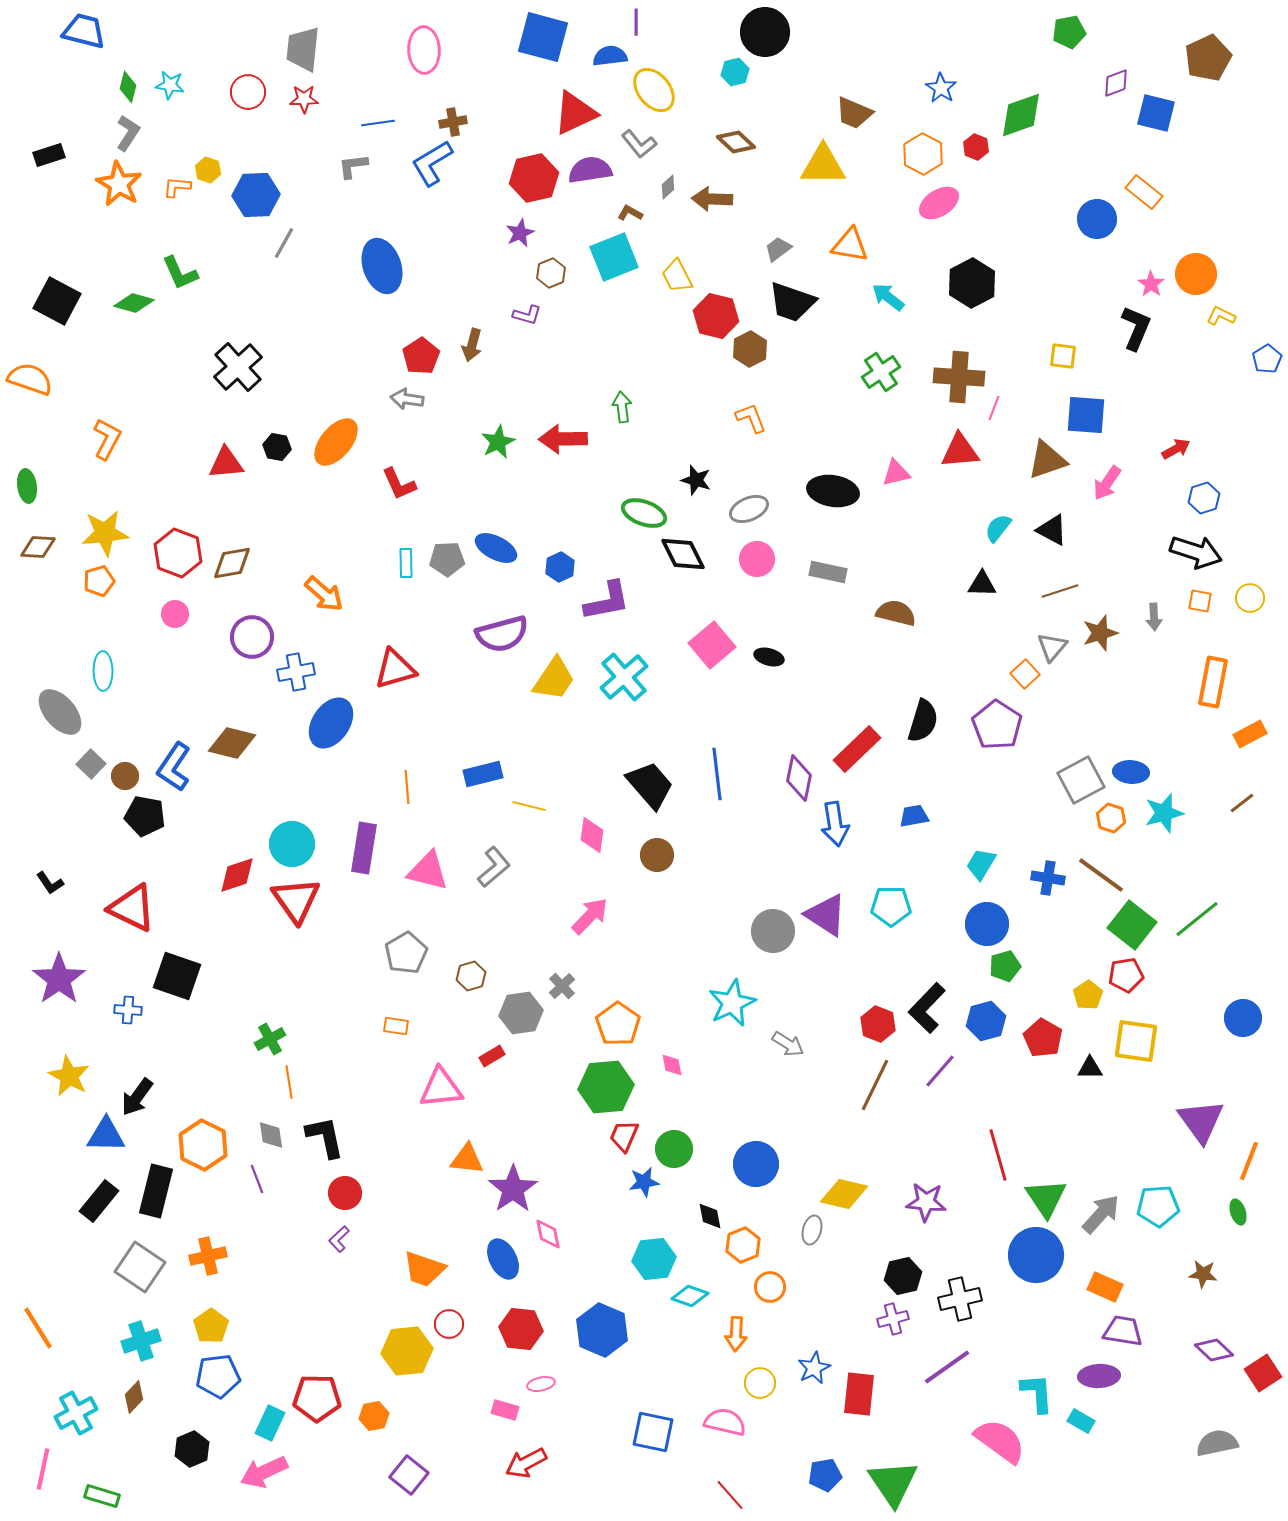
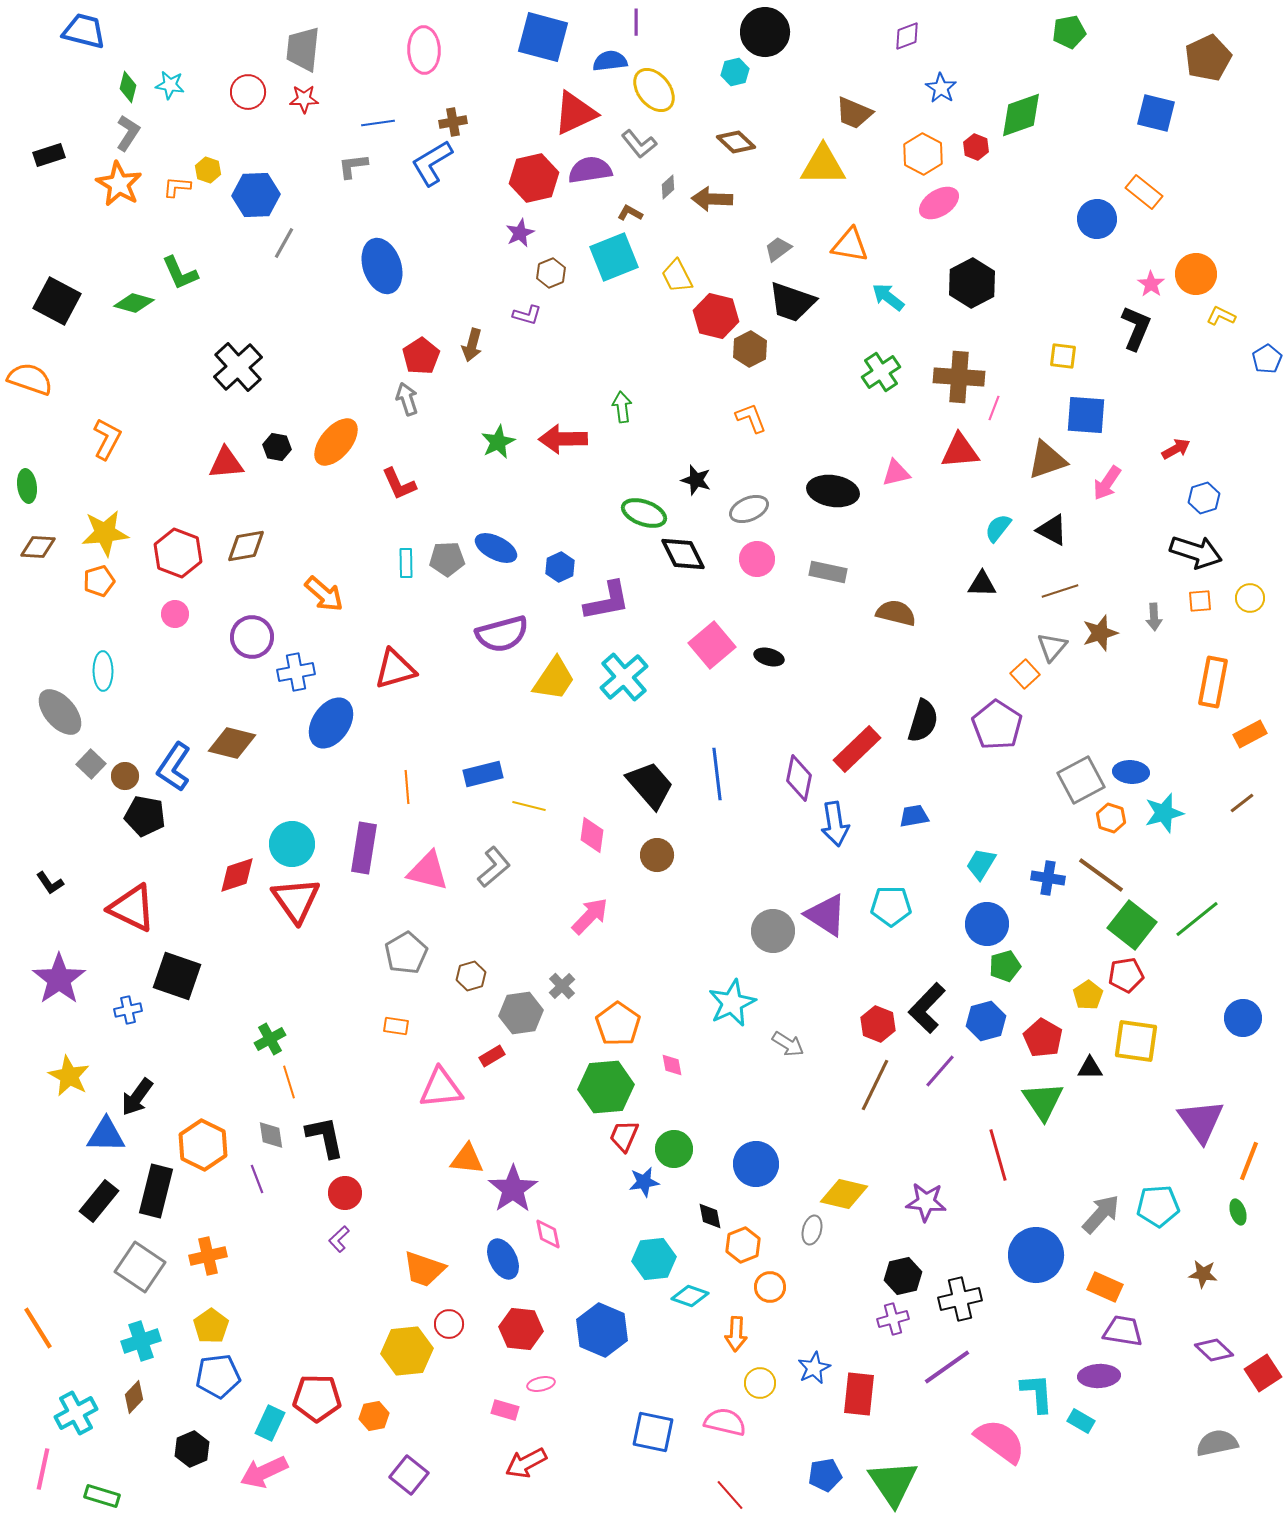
blue semicircle at (610, 56): moved 5 px down
purple diamond at (1116, 83): moved 209 px left, 47 px up
gray arrow at (407, 399): rotated 64 degrees clockwise
brown diamond at (232, 563): moved 14 px right, 17 px up
orange square at (1200, 601): rotated 15 degrees counterclockwise
blue cross at (128, 1010): rotated 16 degrees counterclockwise
orange line at (289, 1082): rotated 8 degrees counterclockwise
green triangle at (1046, 1198): moved 3 px left, 97 px up
